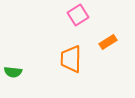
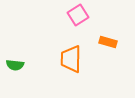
orange rectangle: rotated 48 degrees clockwise
green semicircle: moved 2 px right, 7 px up
